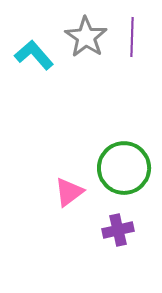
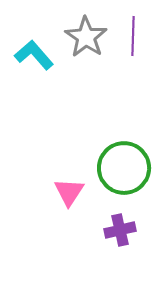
purple line: moved 1 px right, 1 px up
pink triangle: rotated 20 degrees counterclockwise
purple cross: moved 2 px right
